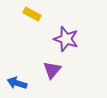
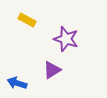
yellow rectangle: moved 5 px left, 6 px down
purple triangle: rotated 18 degrees clockwise
